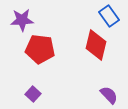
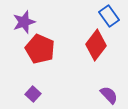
purple star: moved 2 px right, 2 px down; rotated 15 degrees counterclockwise
red diamond: rotated 24 degrees clockwise
red pentagon: rotated 16 degrees clockwise
